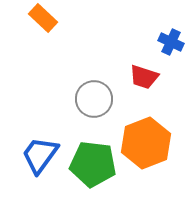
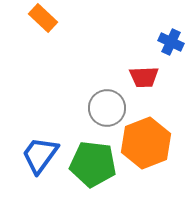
red trapezoid: rotated 20 degrees counterclockwise
gray circle: moved 13 px right, 9 px down
